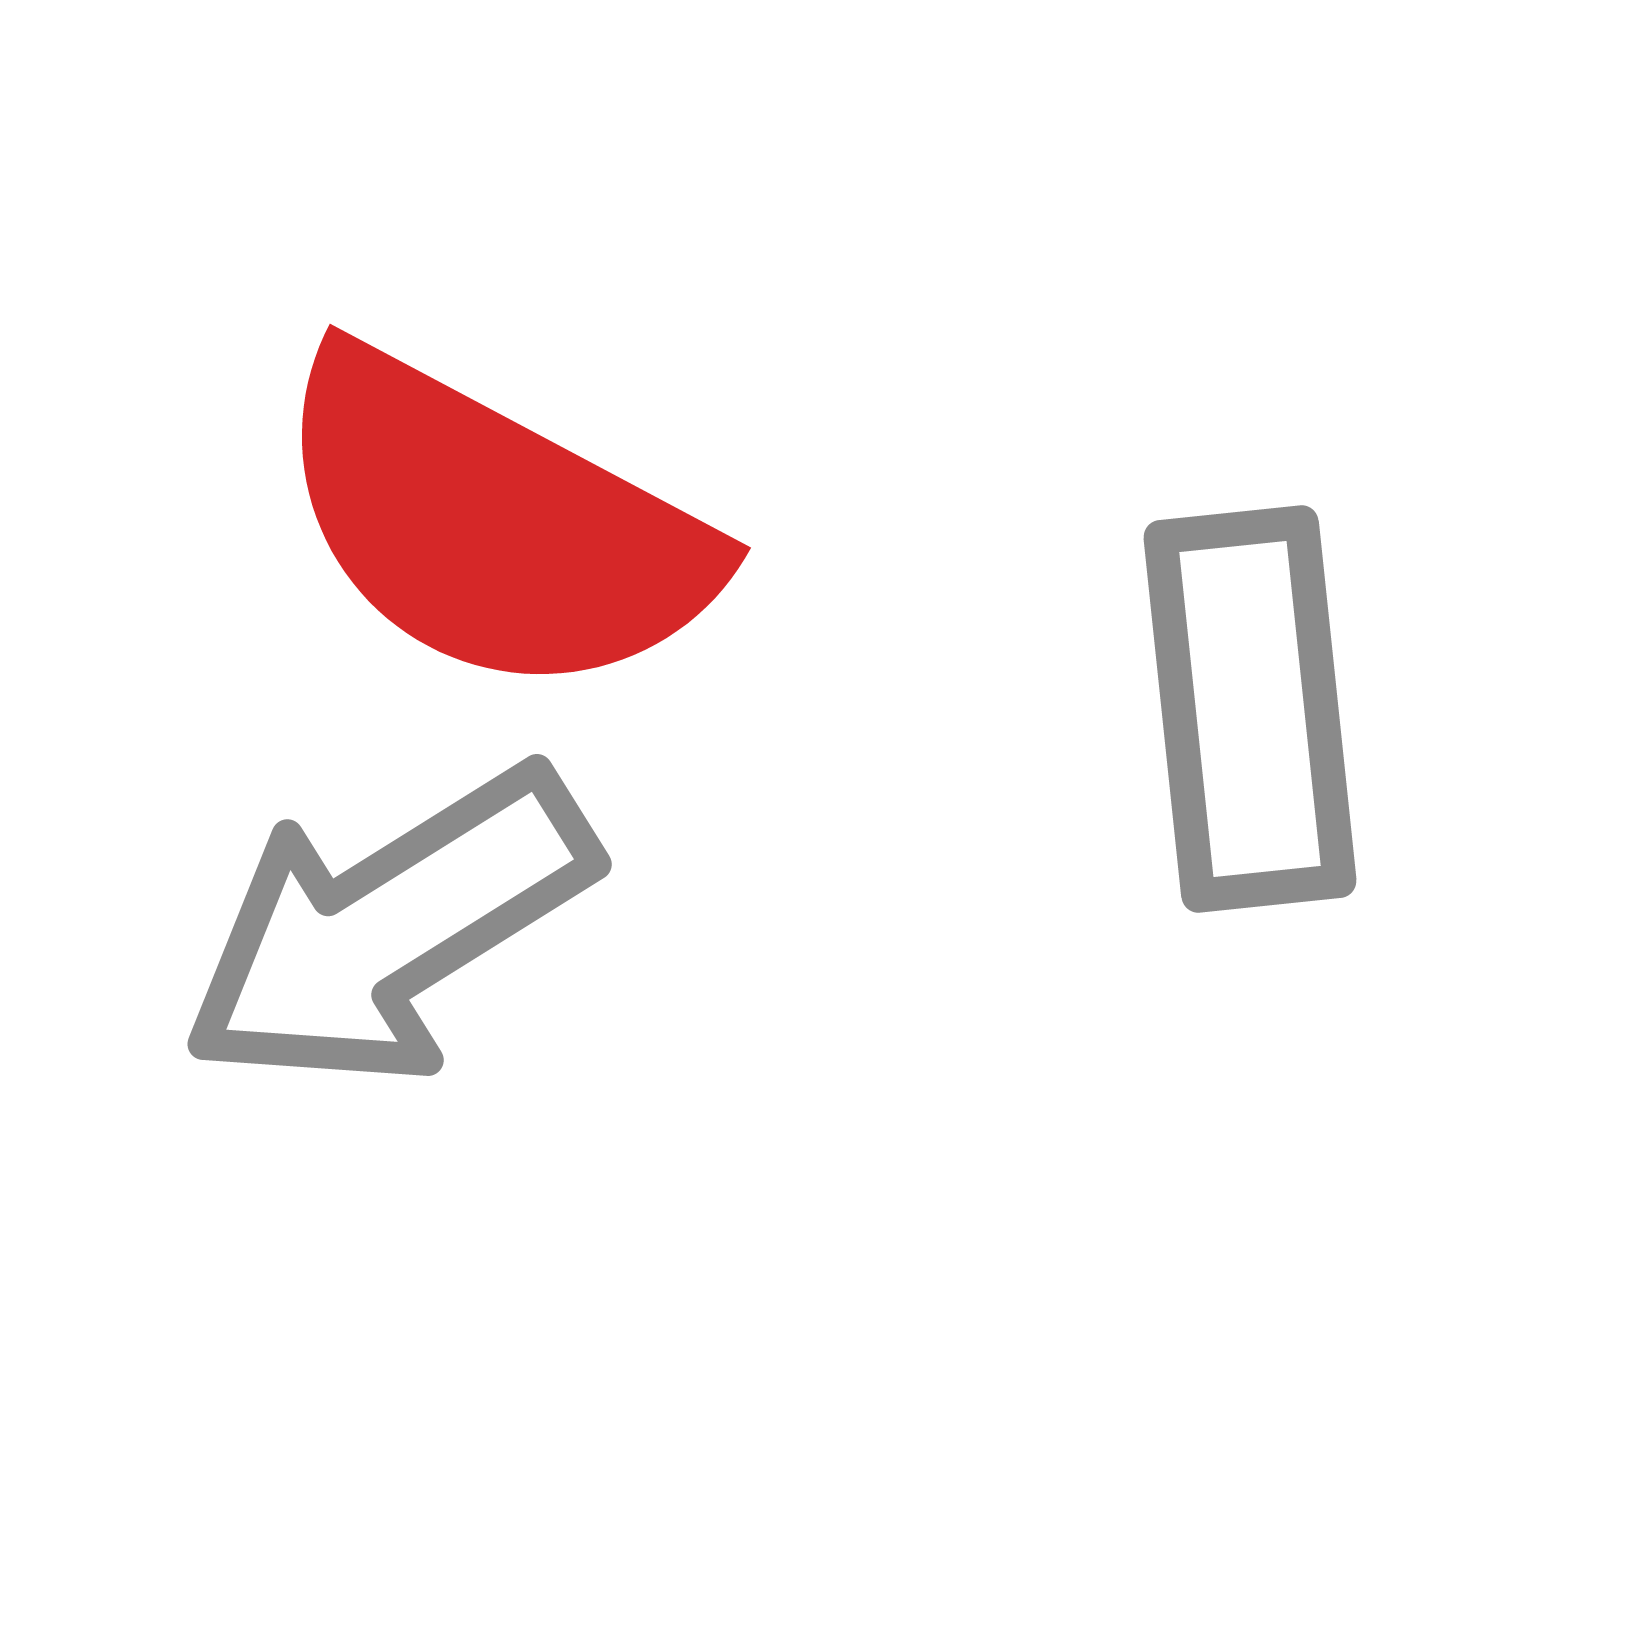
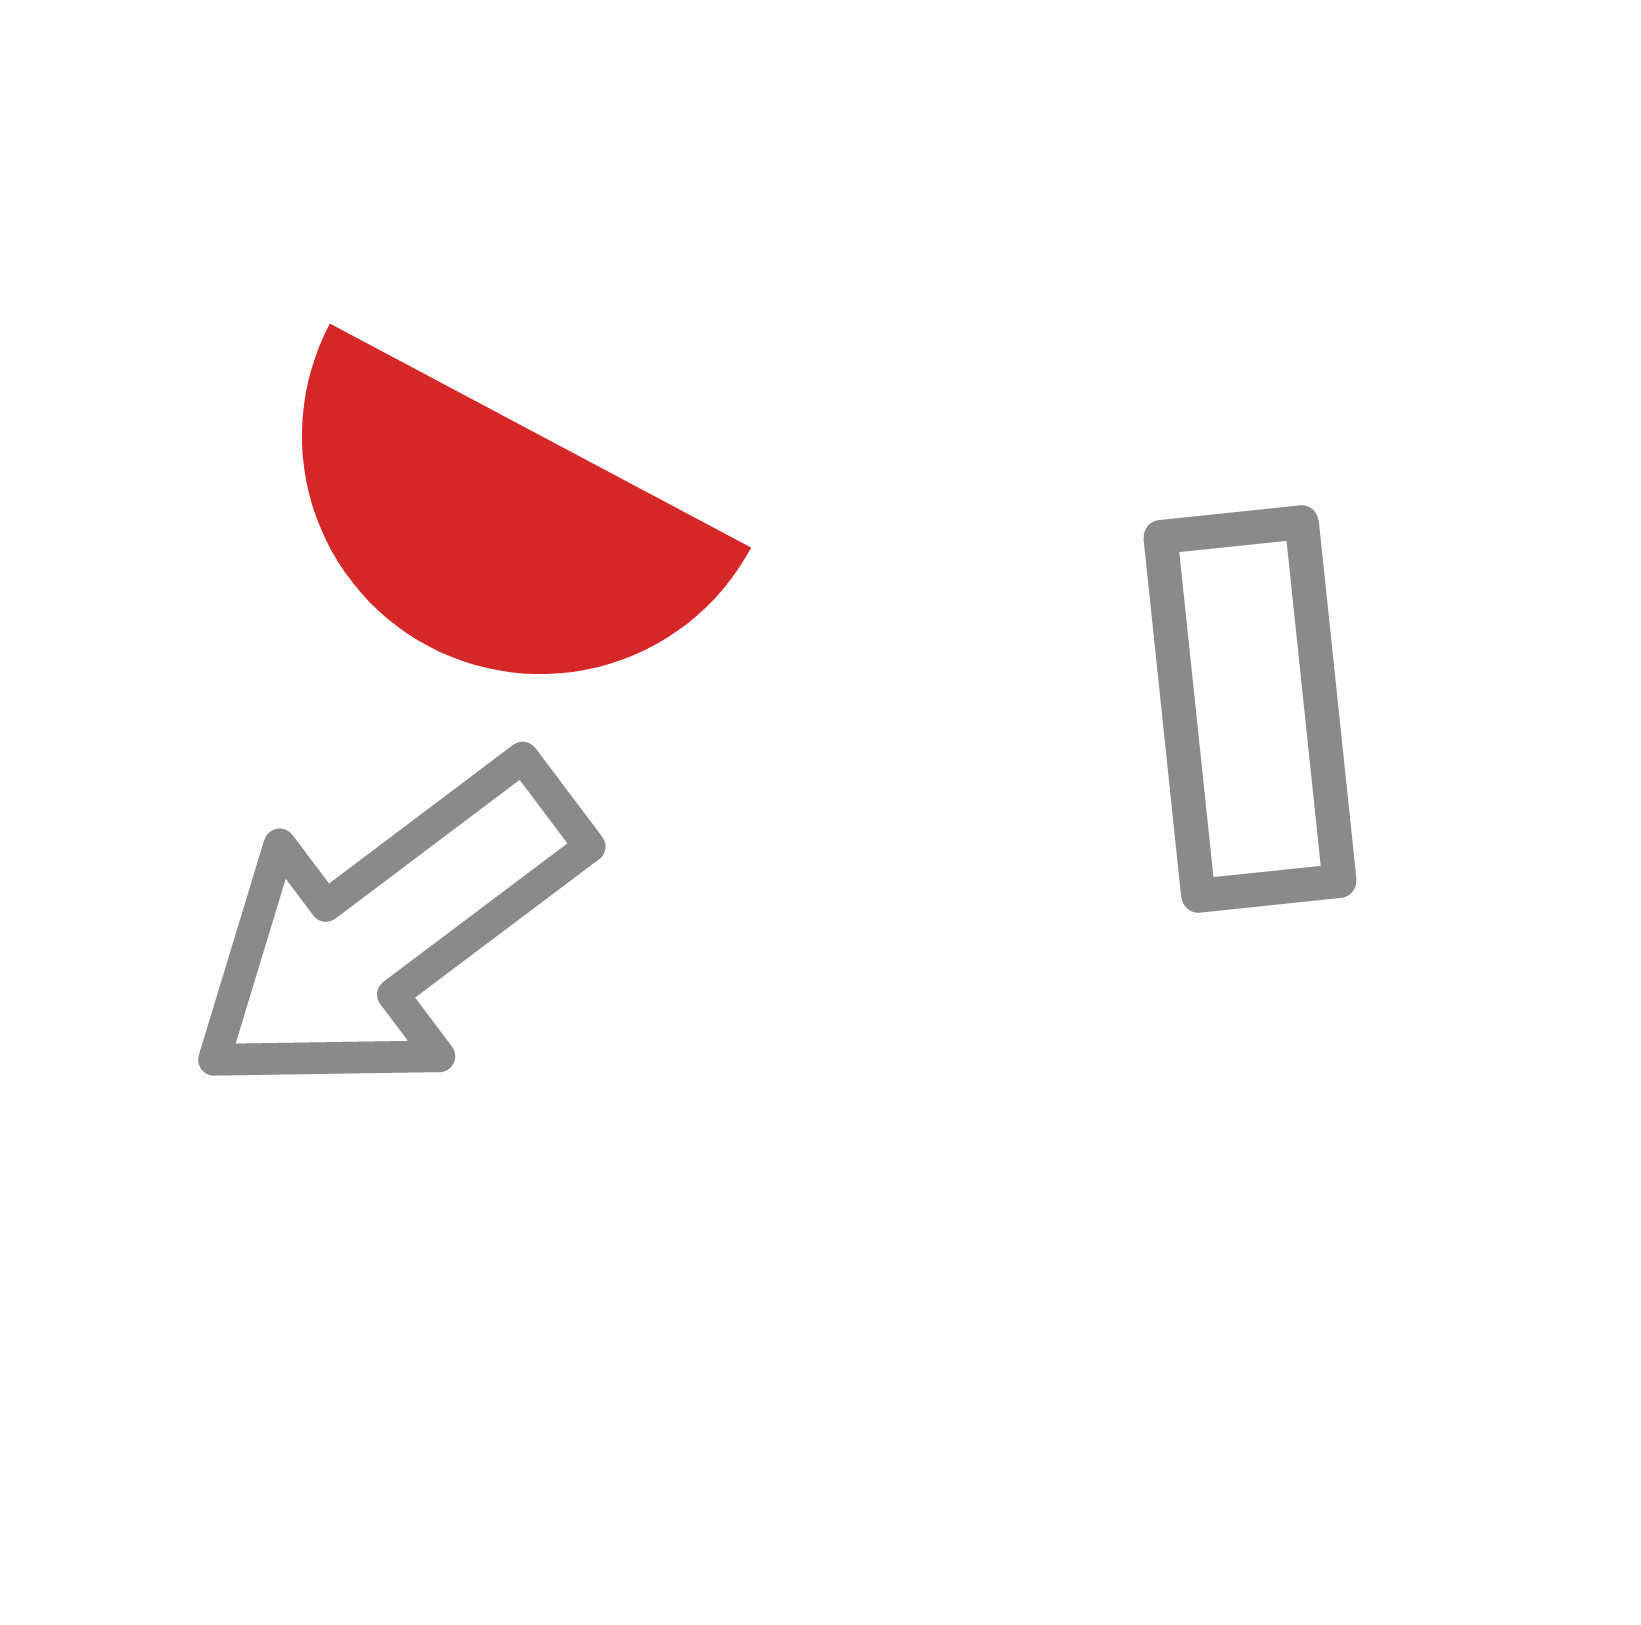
gray arrow: rotated 5 degrees counterclockwise
